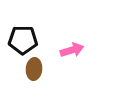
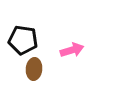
black pentagon: rotated 8 degrees clockwise
